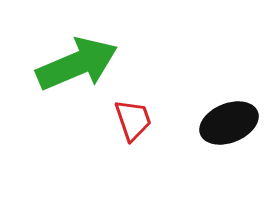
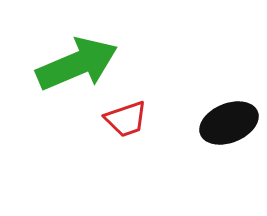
red trapezoid: moved 7 px left, 1 px up; rotated 90 degrees clockwise
